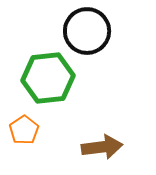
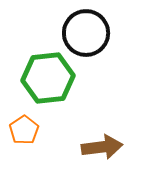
black circle: moved 1 px left, 2 px down
